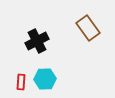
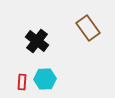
black cross: rotated 25 degrees counterclockwise
red rectangle: moved 1 px right
